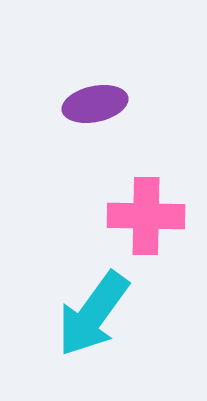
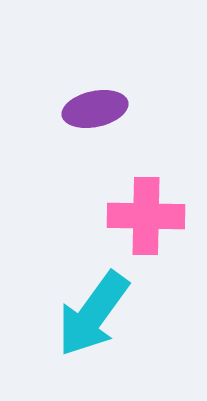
purple ellipse: moved 5 px down
